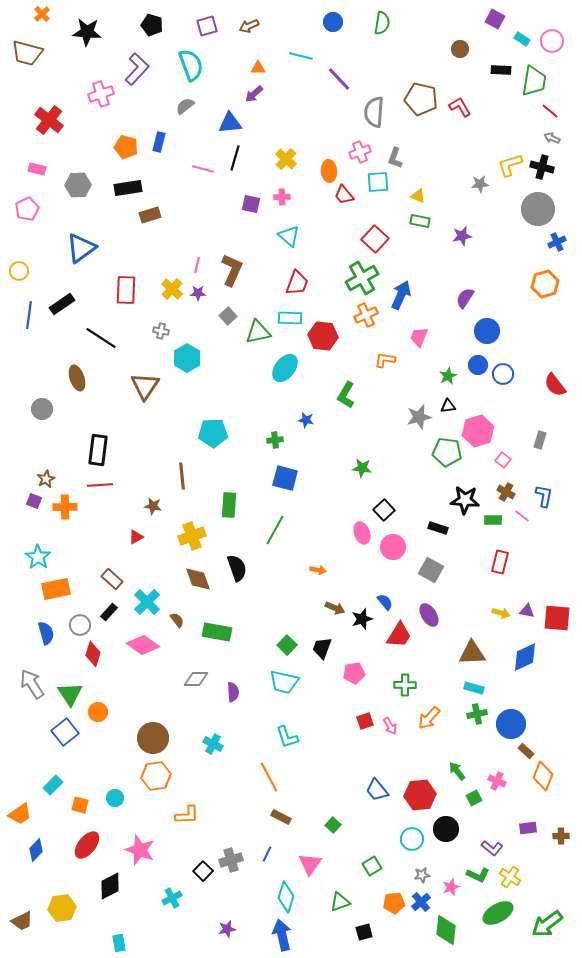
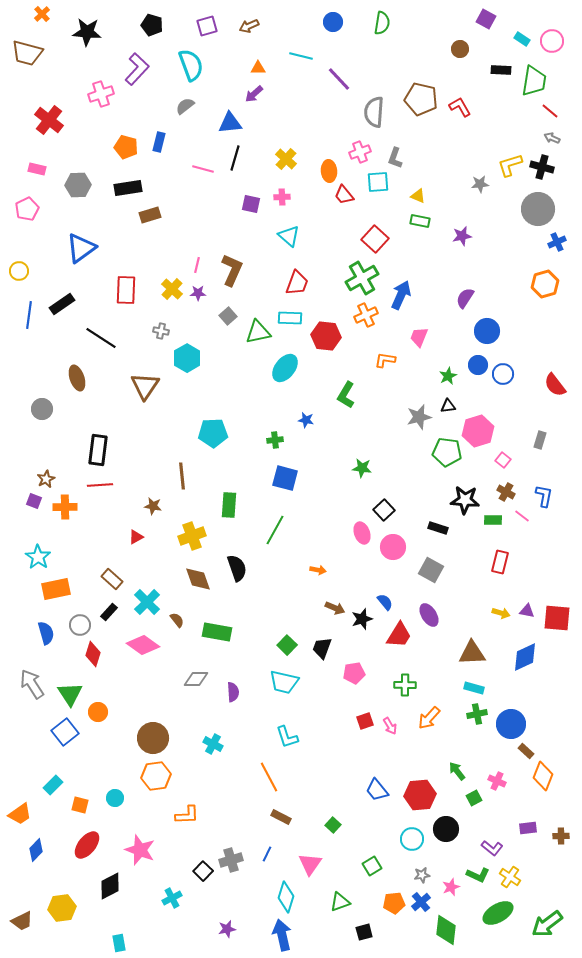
purple square at (495, 19): moved 9 px left
red hexagon at (323, 336): moved 3 px right
